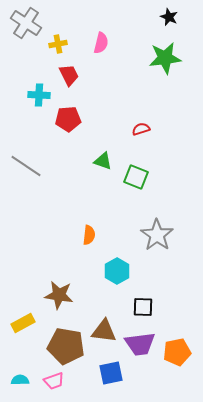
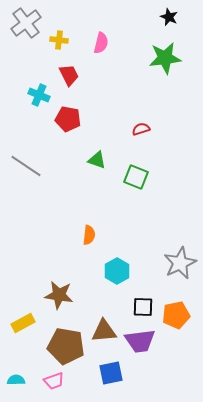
gray cross: rotated 20 degrees clockwise
yellow cross: moved 1 px right, 4 px up; rotated 18 degrees clockwise
cyan cross: rotated 20 degrees clockwise
red pentagon: rotated 15 degrees clockwise
green triangle: moved 6 px left, 1 px up
gray star: moved 23 px right, 28 px down; rotated 12 degrees clockwise
brown triangle: rotated 12 degrees counterclockwise
purple trapezoid: moved 3 px up
orange pentagon: moved 1 px left, 37 px up
cyan semicircle: moved 4 px left
